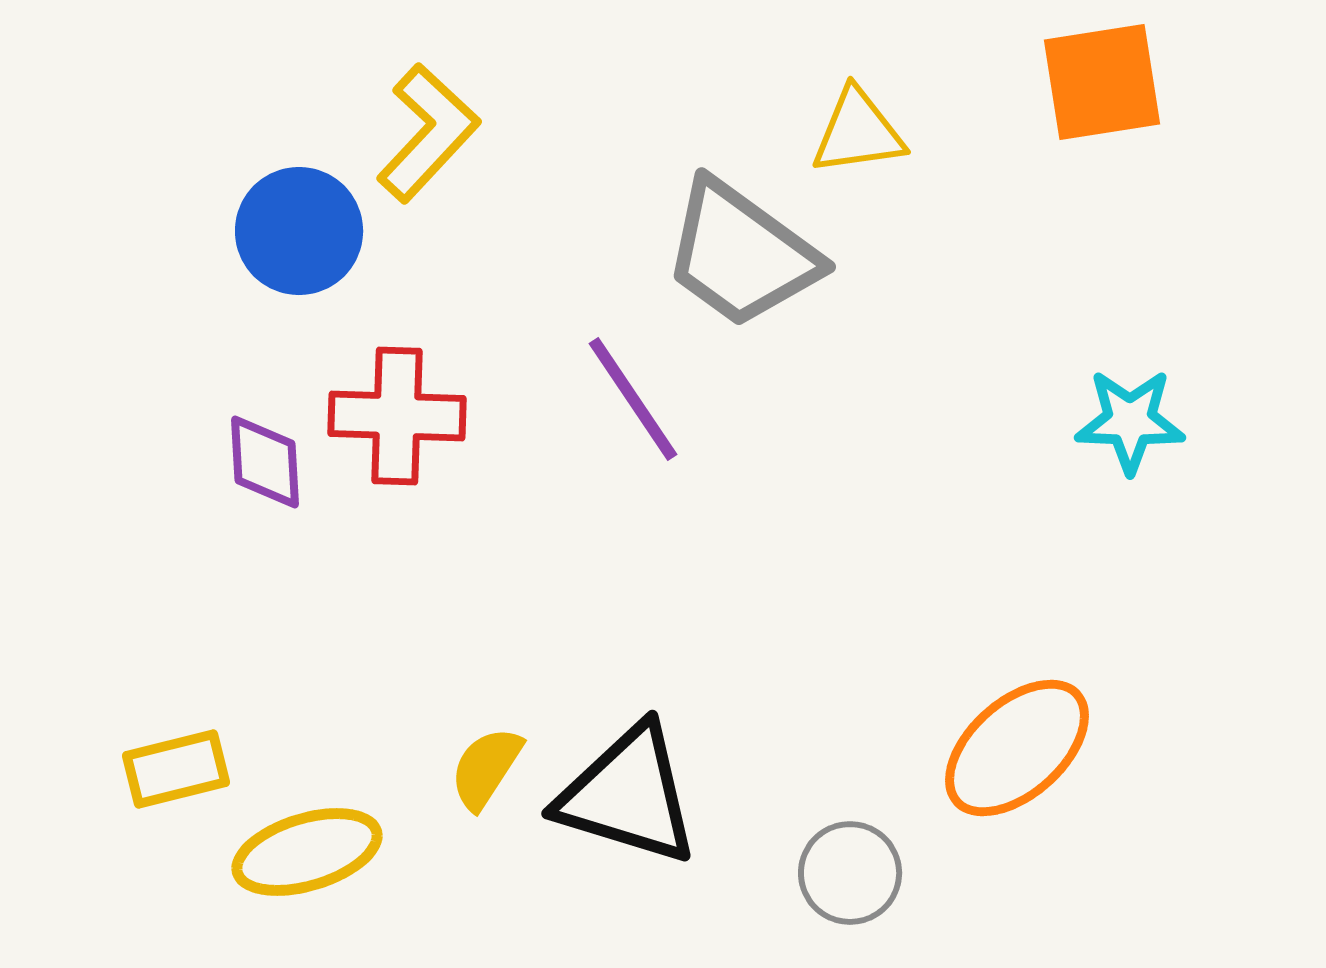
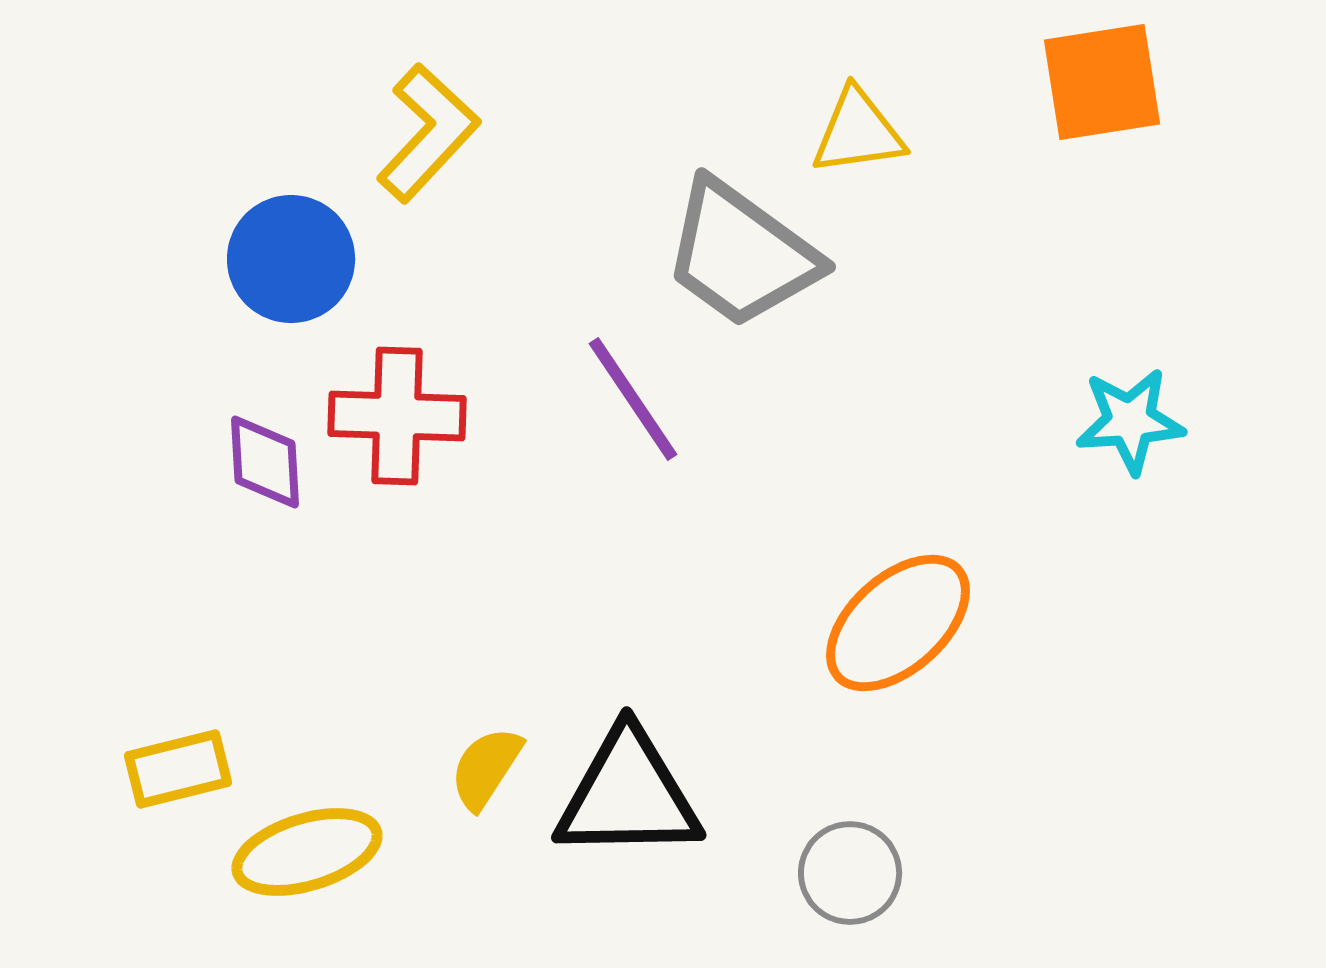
blue circle: moved 8 px left, 28 px down
cyan star: rotated 6 degrees counterclockwise
orange ellipse: moved 119 px left, 125 px up
yellow rectangle: moved 2 px right
black triangle: rotated 18 degrees counterclockwise
